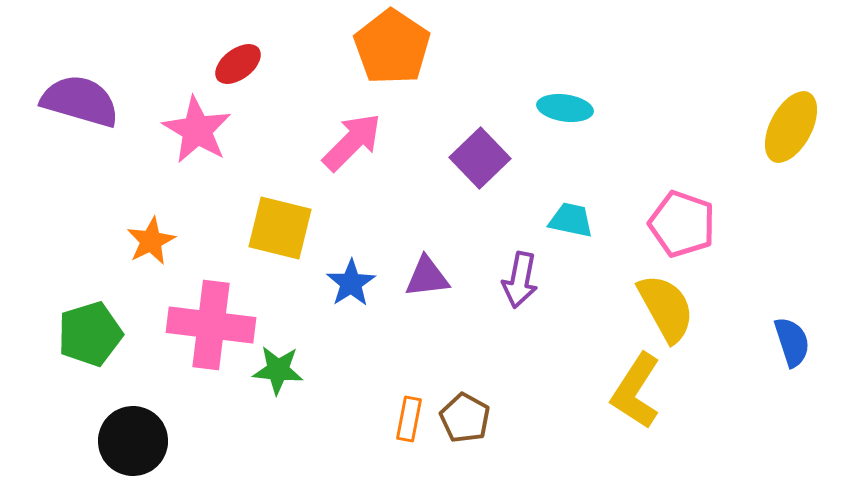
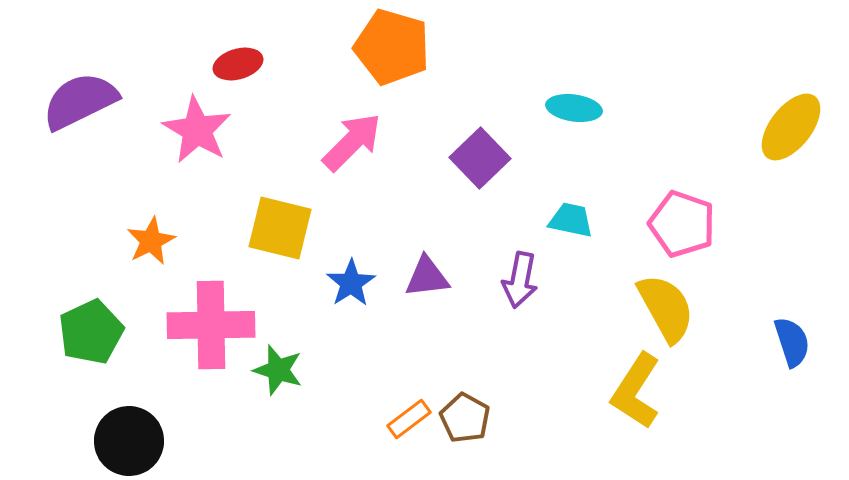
orange pentagon: rotated 18 degrees counterclockwise
red ellipse: rotated 21 degrees clockwise
purple semicircle: rotated 42 degrees counterclockwise
cyan ellipse: moved 9 px right
yellow ellipse: rotated 10 degrees clockwise
pink cross: rotated 8 degrees counterclockwise
green pentagon: moved 1 px right, 2 px up; rotated 8 degrees counterclockwise
green star: rotated 12 degrees clockwise
orange rectangle: rotated 42 degrees clockwise
black circle: moved 4 px left
